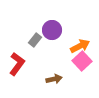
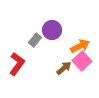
brown arrow: moved 10 px right, 11 px up; rotated 28 degrees counterclockwise
